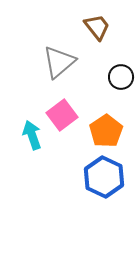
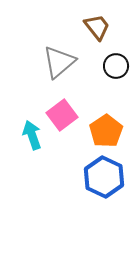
black circle: moved 5 px left, 11 px up
